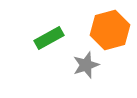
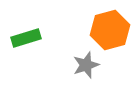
green rectangle: moved 23 px left; rotated 12 degrees clockwise
